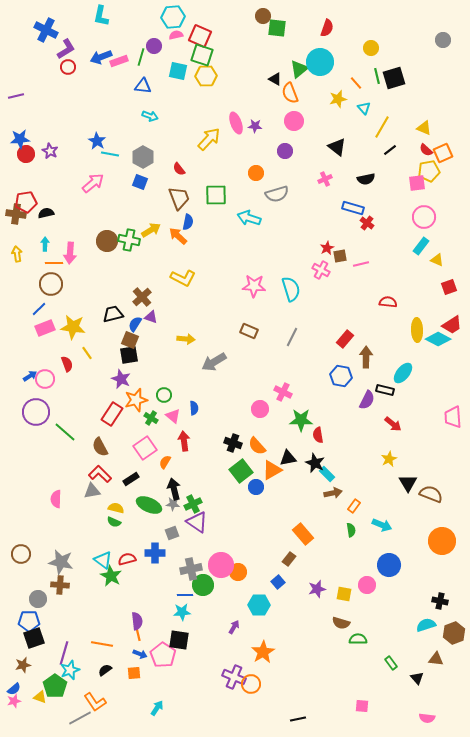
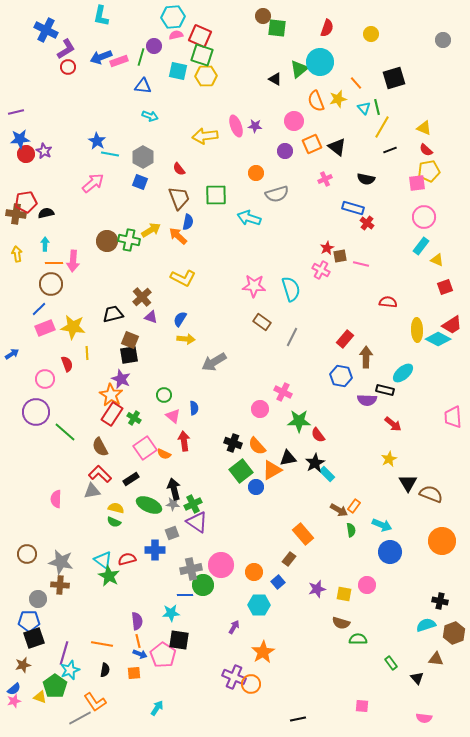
yellow circle at (371, 48): moved 14 px up
green line at (377, 76): moved 31 px down
orange semicircle at (290, 93): moved 26 px right, 8 px down
purple line at (16, 96): moved 16 px down
pink ellipse at (236, 123): moved 3 px down
yellow arrow at (209, 139): moved 4 px left, 3 px up; rotated 140 degrees counterclockwise
black line at (390, 150): rotated 16 degrees clockwise
purple star at (50, 151): moved 6 px left
orange square at (443, 153): moved 131 px left, 9 px up
black semicircle at (366, 179): rotated 24 degrees clockwise
pink arrow at (70, 253): moved 3 px right, 8 px down
pink line at (361, 264): rotated 28 degrees clockwise
red square at (449, 287): moved 4 px left
blue semicircle at (135, 324): moved 45 px right, 5 px up
brown rectangle at (249, 331): moved 13 px right, 9 px up; rotated 12 degrees clockwise
yellow line at (87, 353): rotated 32 degrees clockwise
cyan ellipse at (403, 373): rotated 10 degrees clockwise
blue arrow at (30, 376): moved 18 px left, 22 px up
orange star at (136, 400): moved 25 px left, 5 px up; rotated 25 degrees counterclockwise
purple semicircle at (367, 400): rotated 66 degrees clockwise
green cross at (151, 418): moved 17 px left
green star at (301, 420): moved 2 px left, 1 px down
red semicircle at (318, 435): rotated 28 degrees counterclockwise
orange semicircle at (165, 462): moved 1 px left, 8 px up; rotated 96 degrees counterclockwise
black star at (315, 463): rotated 18 degrees clockwise
brown arrow at (333, 493): moved 6 px right, 17 px down; rotated 42 degrees clockwise
blue cross at (155, 553): moved 3 px up
brown circle at (21, 554): moved 6 px right
blue circle at (389, 565): moved 1 px right, 13 px up
orange circle at (238, 572): moved 16 px right
green star at (111, 576): moved 2 px left
cyan star at (182, 612): moved 11 px left, 1 px down
orange line at (138, 634): moved 7 px down
black semicircle at (105, 670): rotated 136 degrees clockwise
pink semicircle at (427, 718): moved 3 px left
